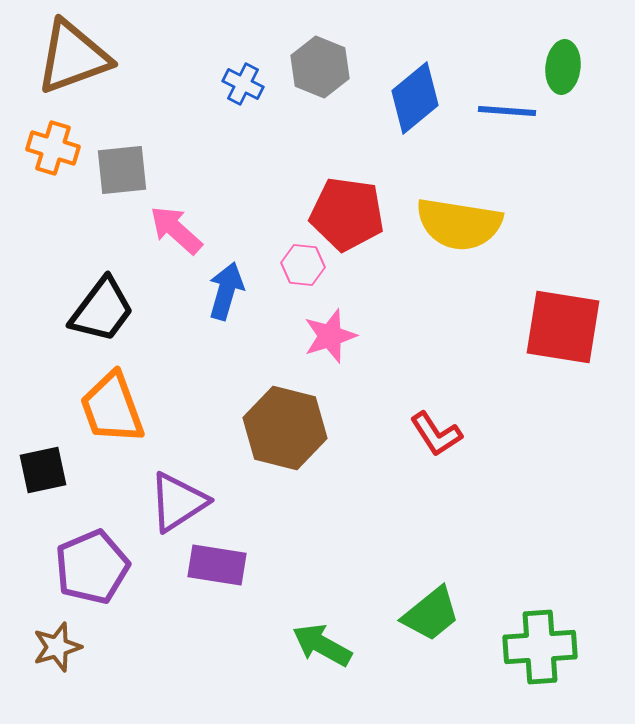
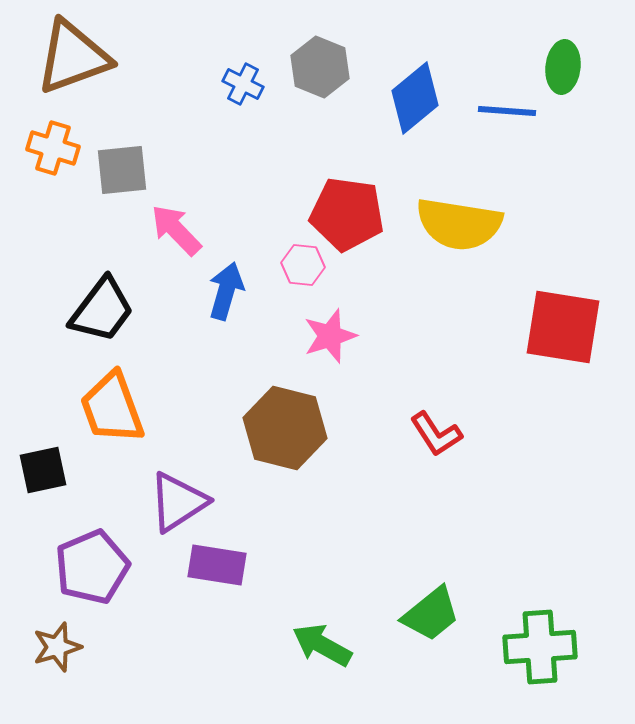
pink arrow: rotated 4 degrees clockwise
